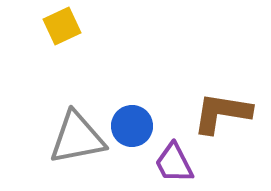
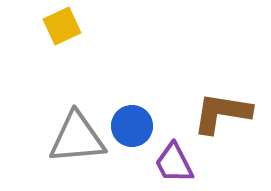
gray triangle: rotated 6 degrees clockwise
